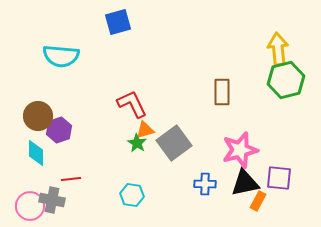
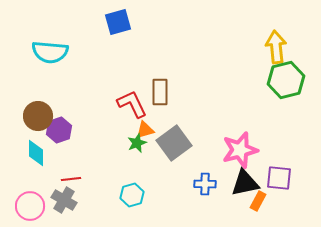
yellow arrow: moved 2 px left, 2 px up
cyan semicircle: moved 11 px left, 4 px up
brown rectangle: moved 62 px left
green star: rotated 18 degrees clockwise
cyan hexagon: rotated 25 degrees counterclockwise
gray cross: moved 12 px right; rotated 20 degrees clockwise
